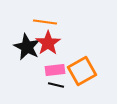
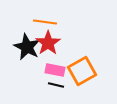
pink rectangle: rotated 18 degrees clockwise
